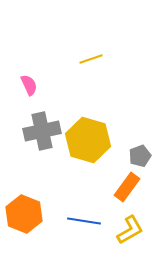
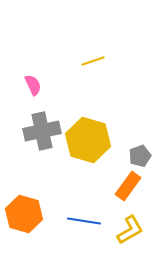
yellow line: moved 2 px right, 2 px down
pink semicircle: moved 4 px right
orange rectangle: moved 1 px right, 1 px up
orange hexagon: rotated 6 degrees counterclockwise
